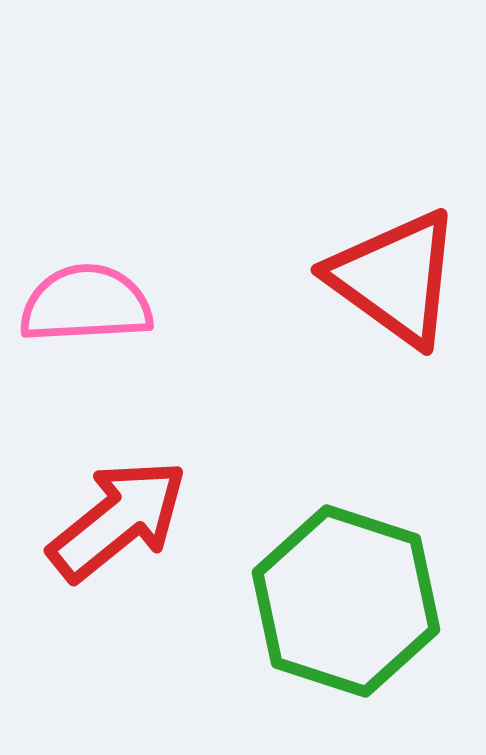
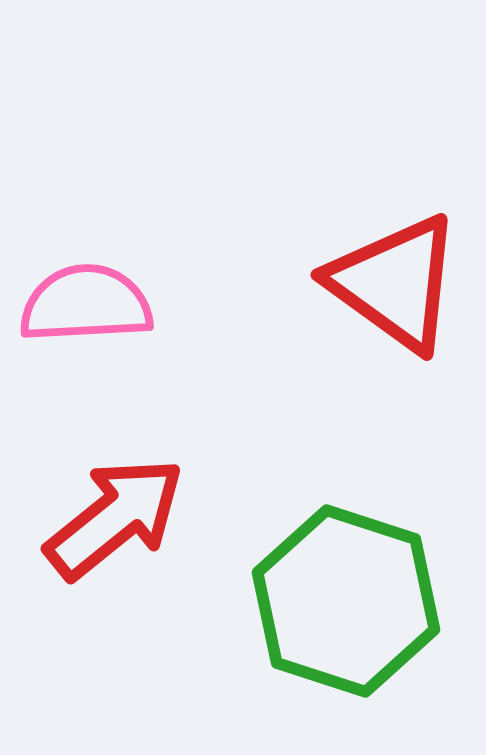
red triangle: moved 5 px down
red arrow: moved 3 px left, 2 px up
